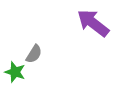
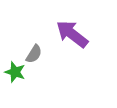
purple arrow: moved 21 px left, 11 px down
